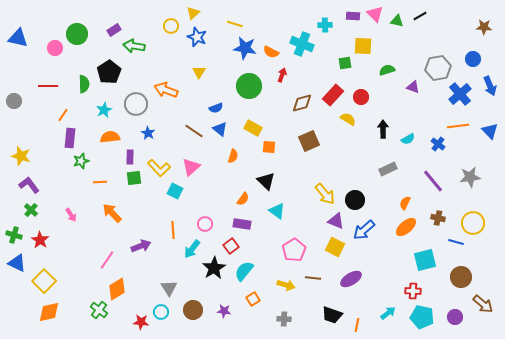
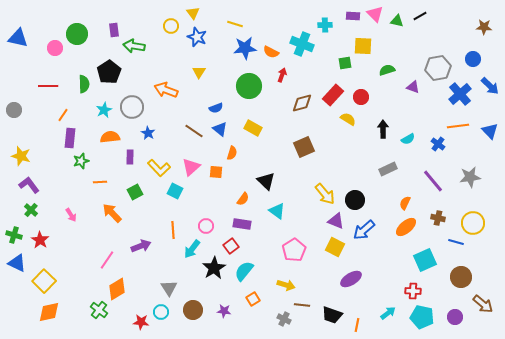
yellow triangle at (193, 13): rotated 24 degrees counterclockwise
purple rectangle at (114, 30): rotated 64 degrees counterclockwise
blue star at (245, 48): rotated 15 degrees counterclockwise
blue arrow at (490, 86): rotated 24 degrees counterclockwise
gray circle at (14, 101): moved 9 px down
gray circle at (136, 104): moved 4 px left, 3 px down
brown square at (309, 141): moved 5 px left, 6 px down
orange square at (269, 147): moved 53 px left, 25 px down
orange semicircle at (233, 156): moved 1 px left, 3 px up
green square at (134, 178): moved 1 px right, 14 px down; rotated 21 degrees counterclockwise
pink circle at (205, 224): moved 1 px right, 2 px down
cyan square at (425, 260): rotated 10 degrees counterclockwise
brown line at (313, 278): moved 11 px left, 27 px down
gray cross at (284, 319): rotated 24 degrees clockwise
